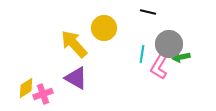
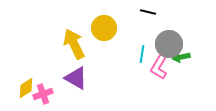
yellow arrow: rotated 16 degrees clockwise
